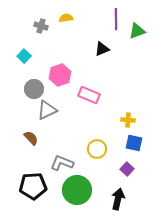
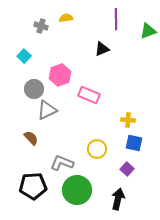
green triangle: moved 11 px right
